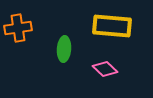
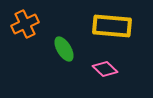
orange cross: moved 7 px right, 4 px up; rotated 16 degrees counterclockwise
green ellipse: rotated 35 degrees counterclockwise
